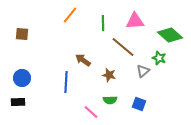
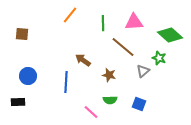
pink triangle: moved 1 px left, 1 px down
blue circle: moved 6 px right, 2 px up
